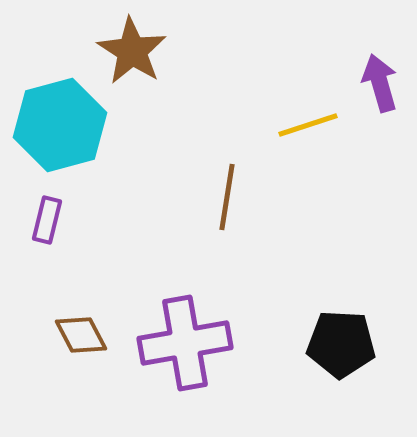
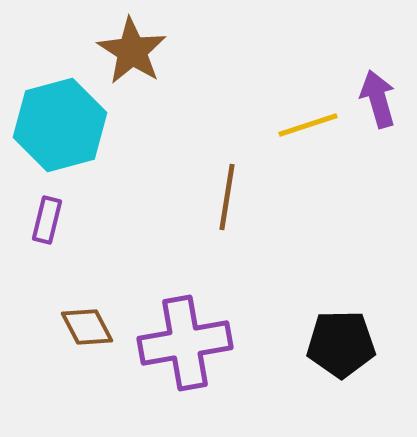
purple arrow: moved 2 px left, 16 px down
brown diamond: moved 6 px right, 8 px up
black pentagon: rotated 4 degrees counterclockwise
